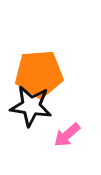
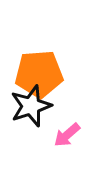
black star: rotated 27 degrees counterclockwise
